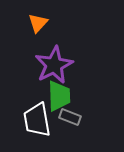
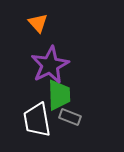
orange triangle: rotated 25 degrees counterclockwise
purple star: moved 4 px left
green trapezoid: moved 1 px up
